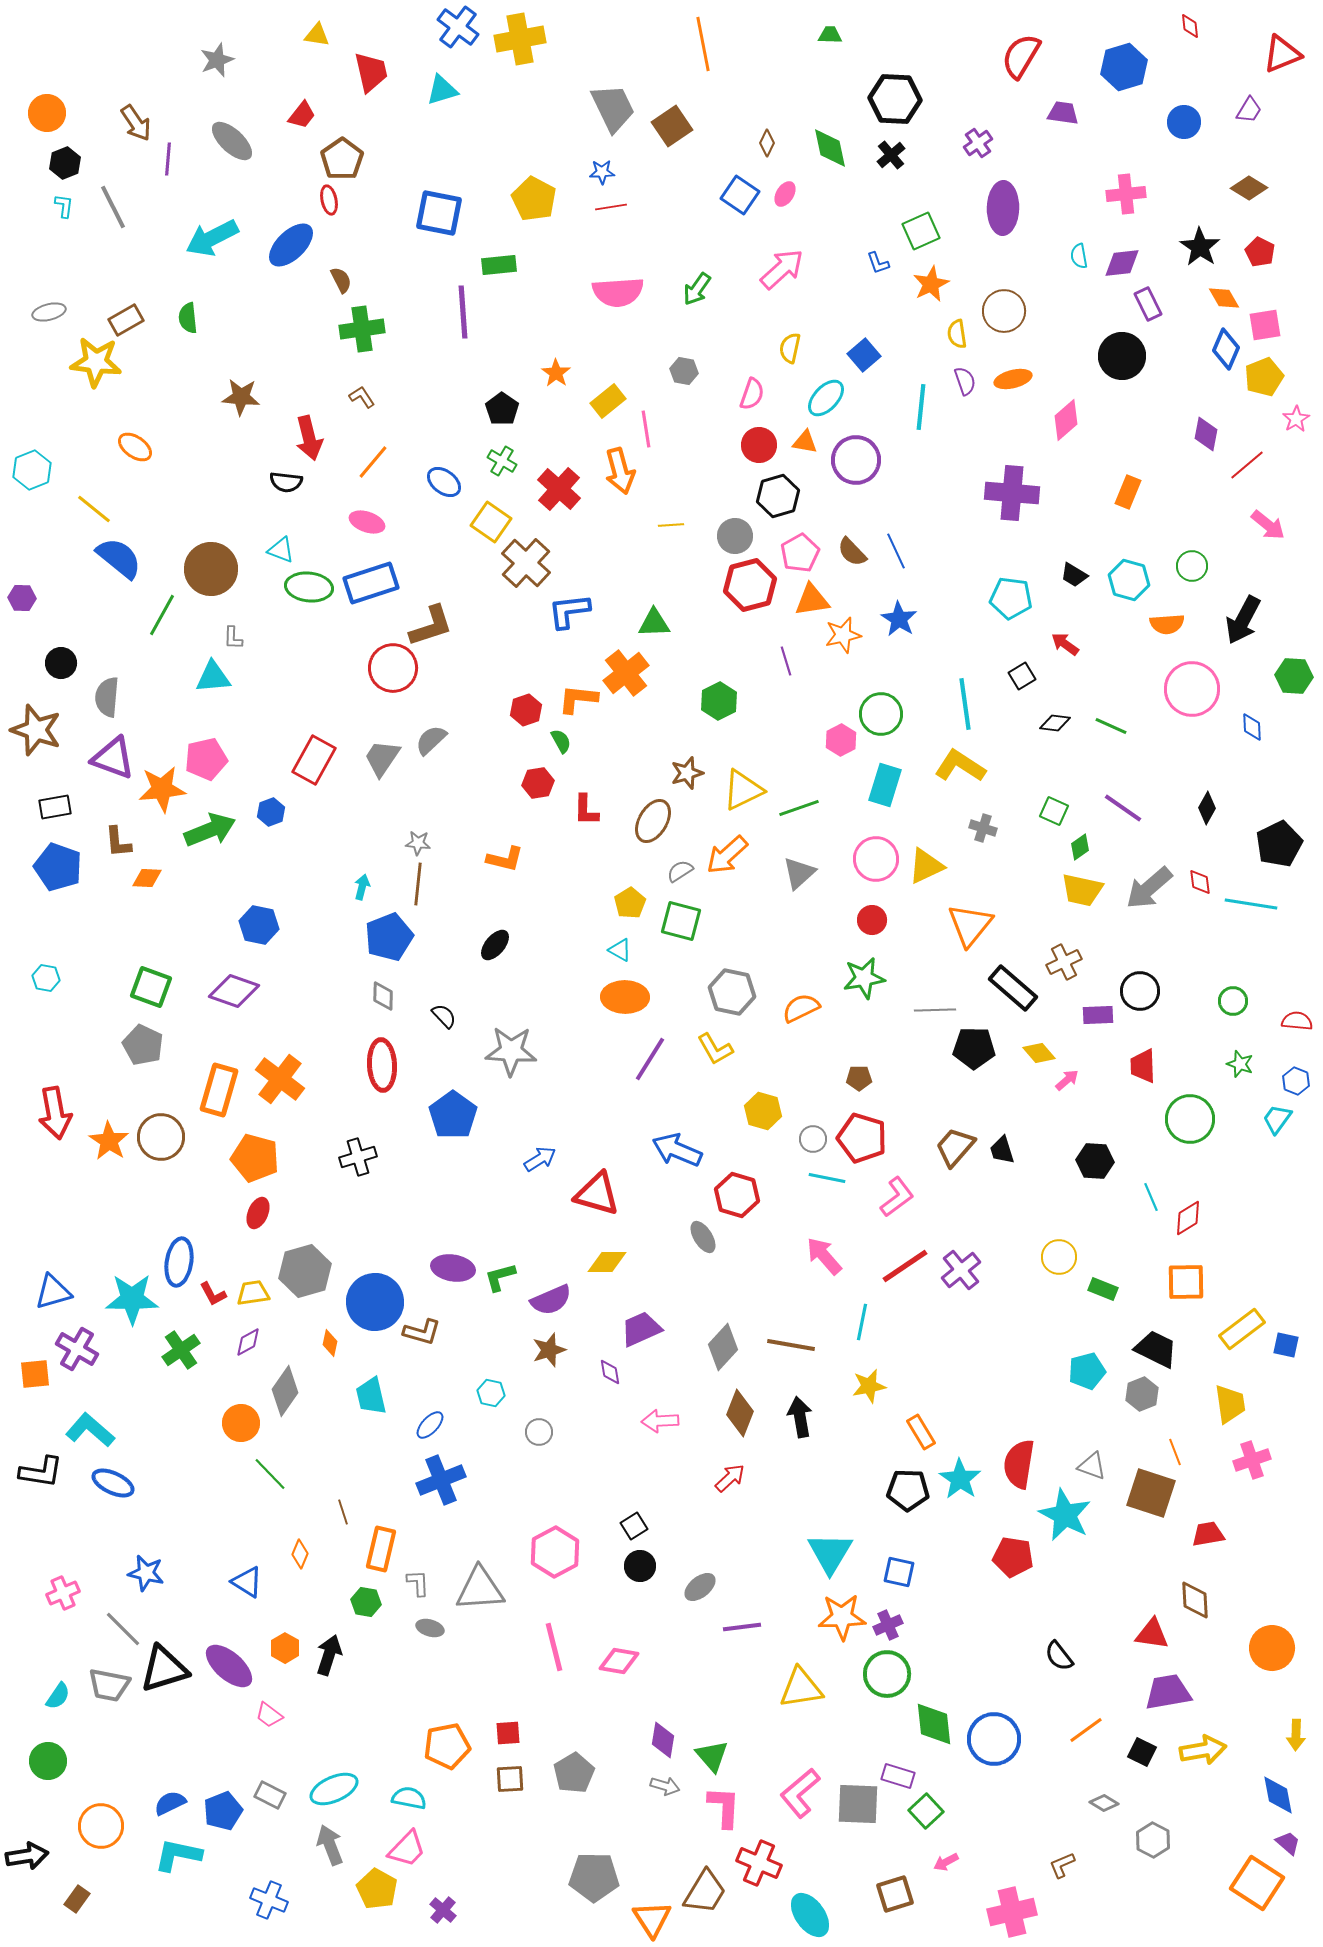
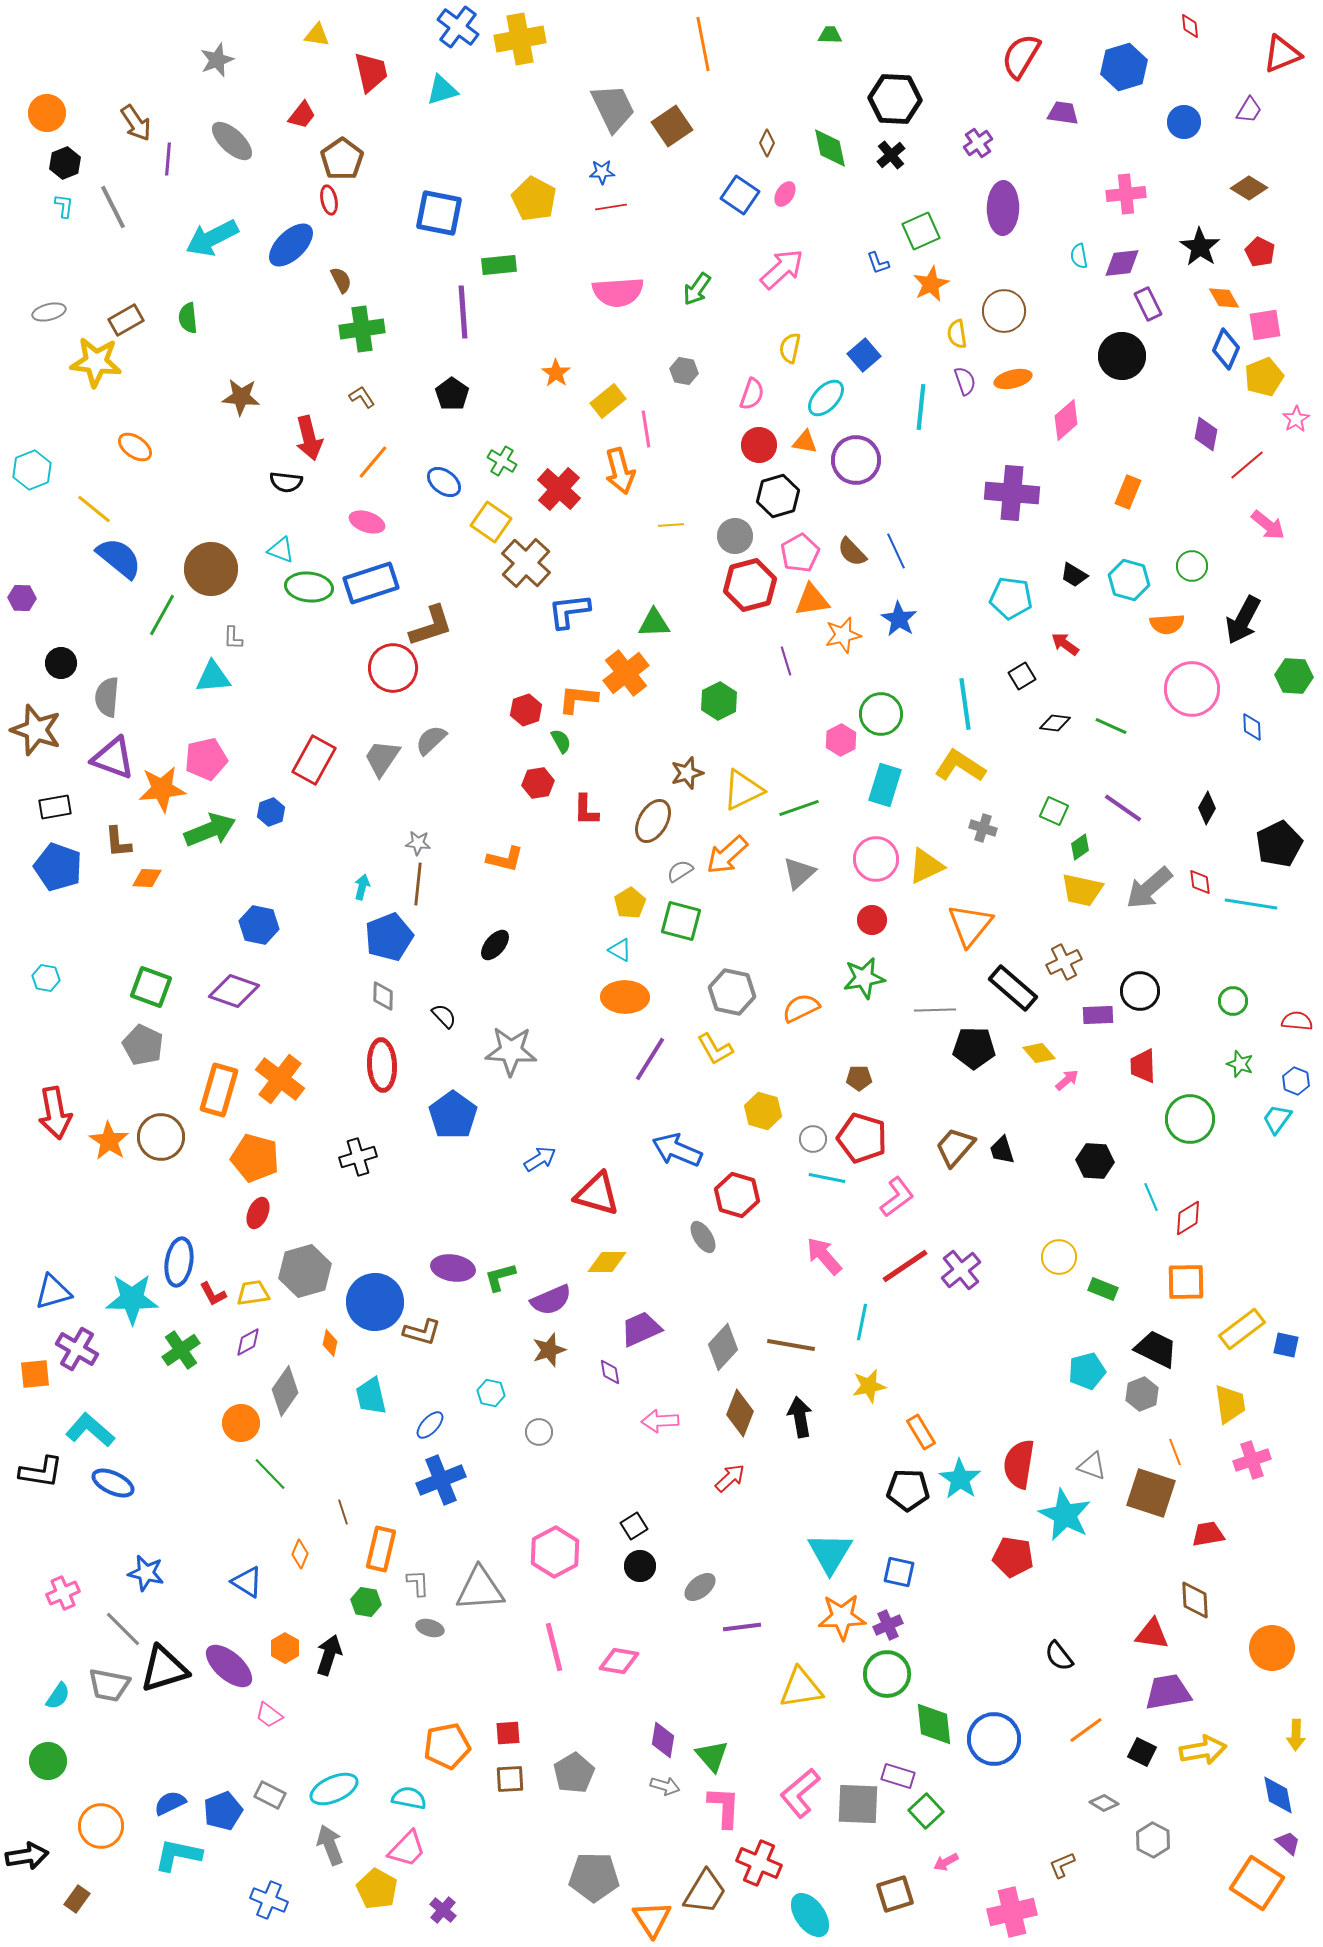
black pentagon at (502, 409): moved 50 px left, 15 px up
